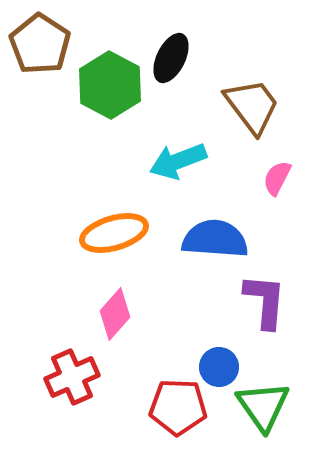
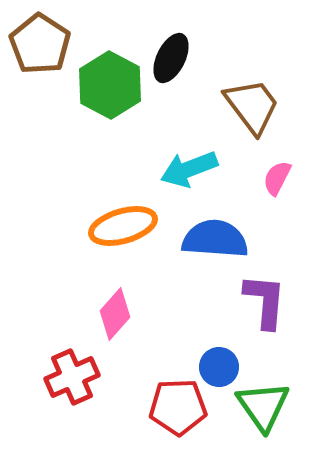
cyan arrow: moved 11 px right, 8 px down
orange ellipse: moved 9 px right, 7 px up
red pentagon: rotated 4 degrees counterclockwise
